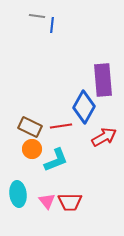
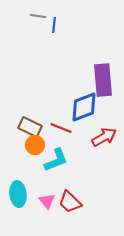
gray line: moved 1 px right
blue line: moved 2 px right
blue diamond: rotated 40 degrees clockwise
red line: moved 2 px down; rotated 30 degrees clockwise
orange circle: moved 3 px right, 4 px up
red trapezoid: rotated 45 degrees clockwise
